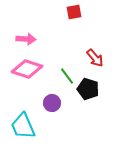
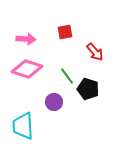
red square: moved 9 px left, 20 px down
red arrow: moved 6 px up
purple circle: moved 2 px right, 1 px up
cyan trapezoid: rotated 20 degrees clockwise
